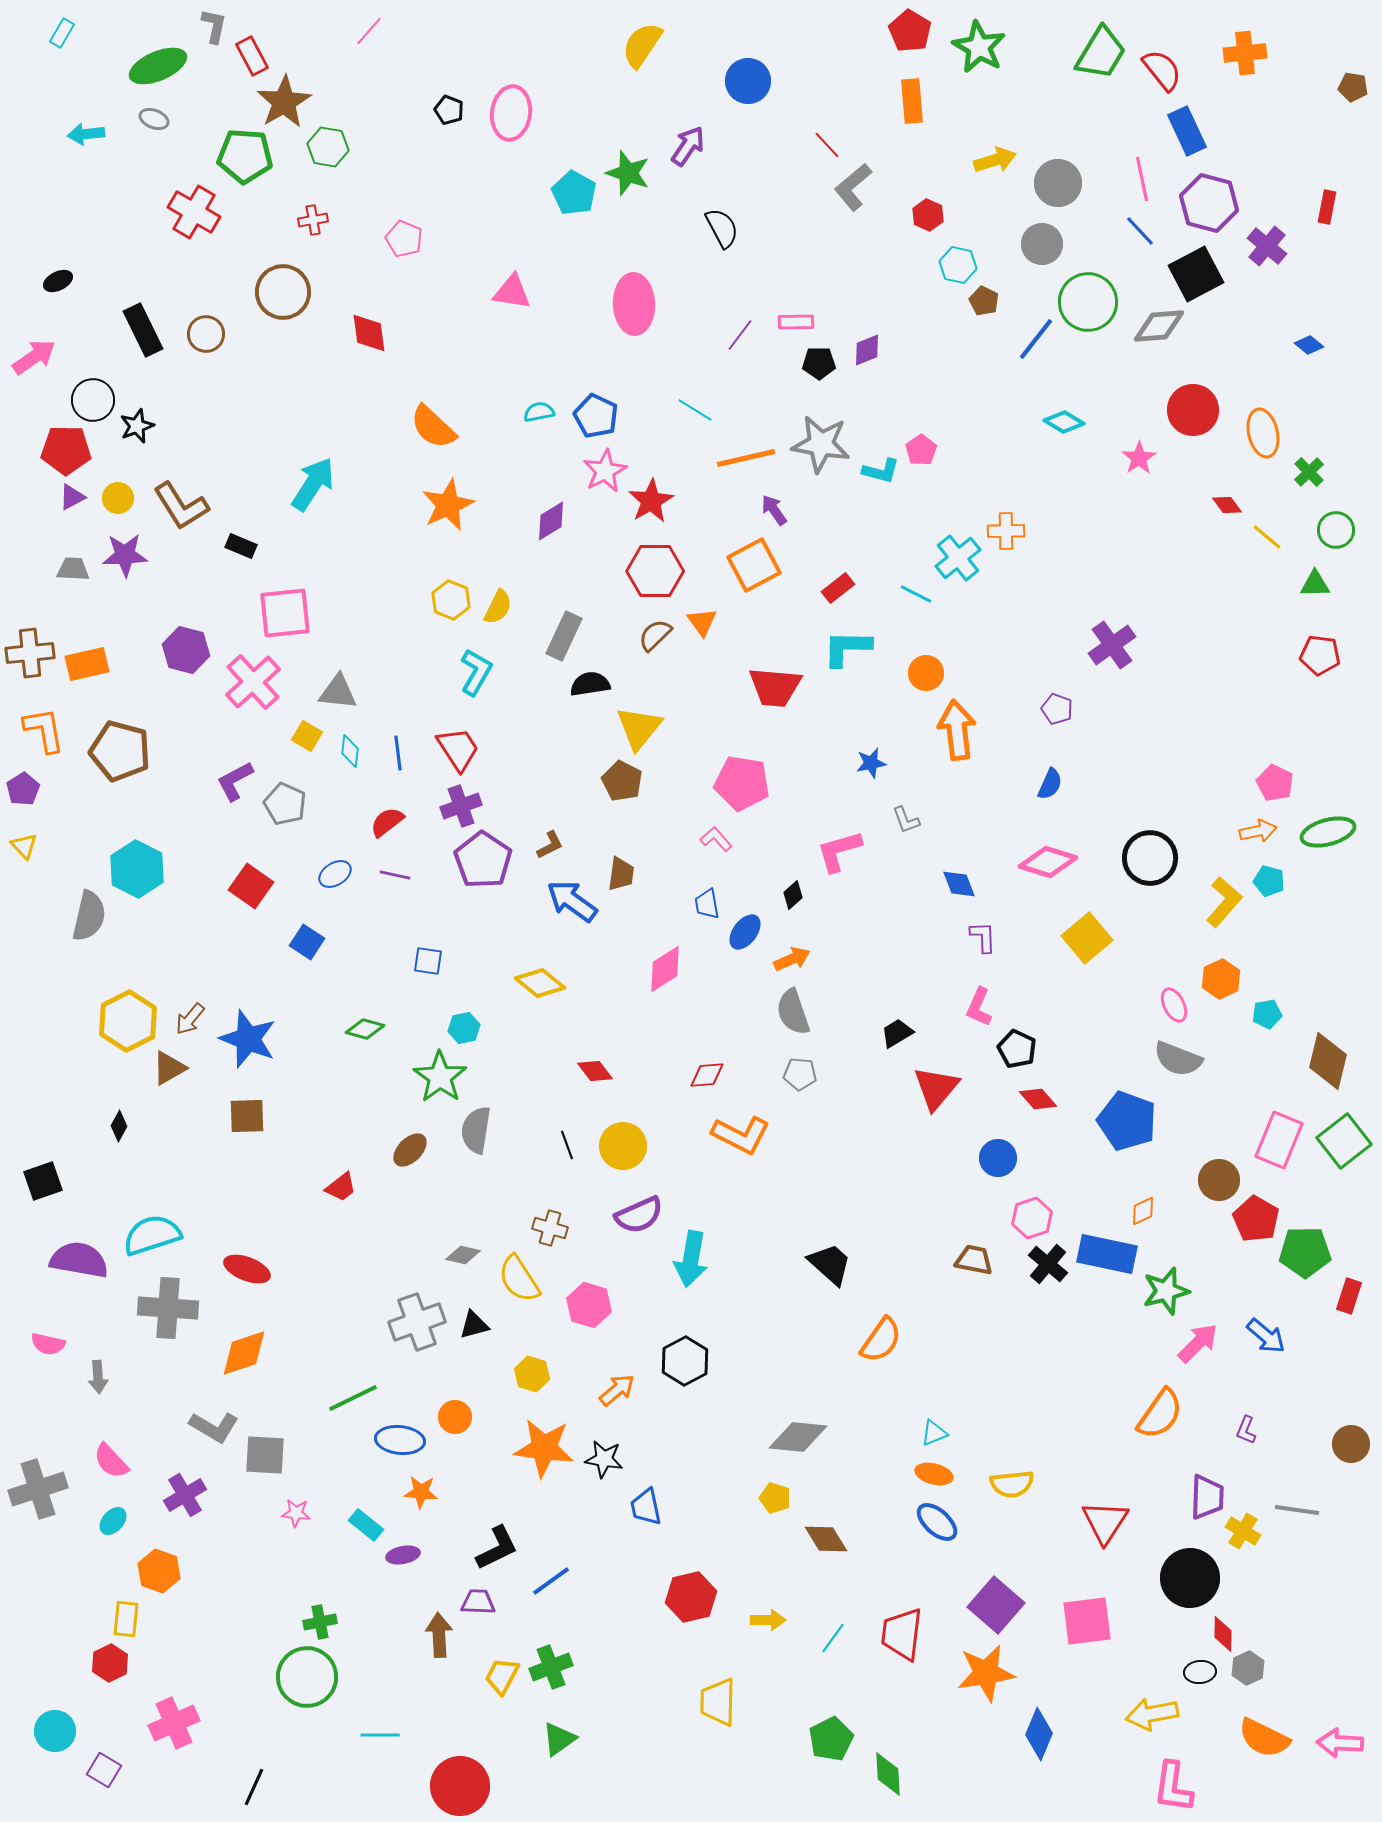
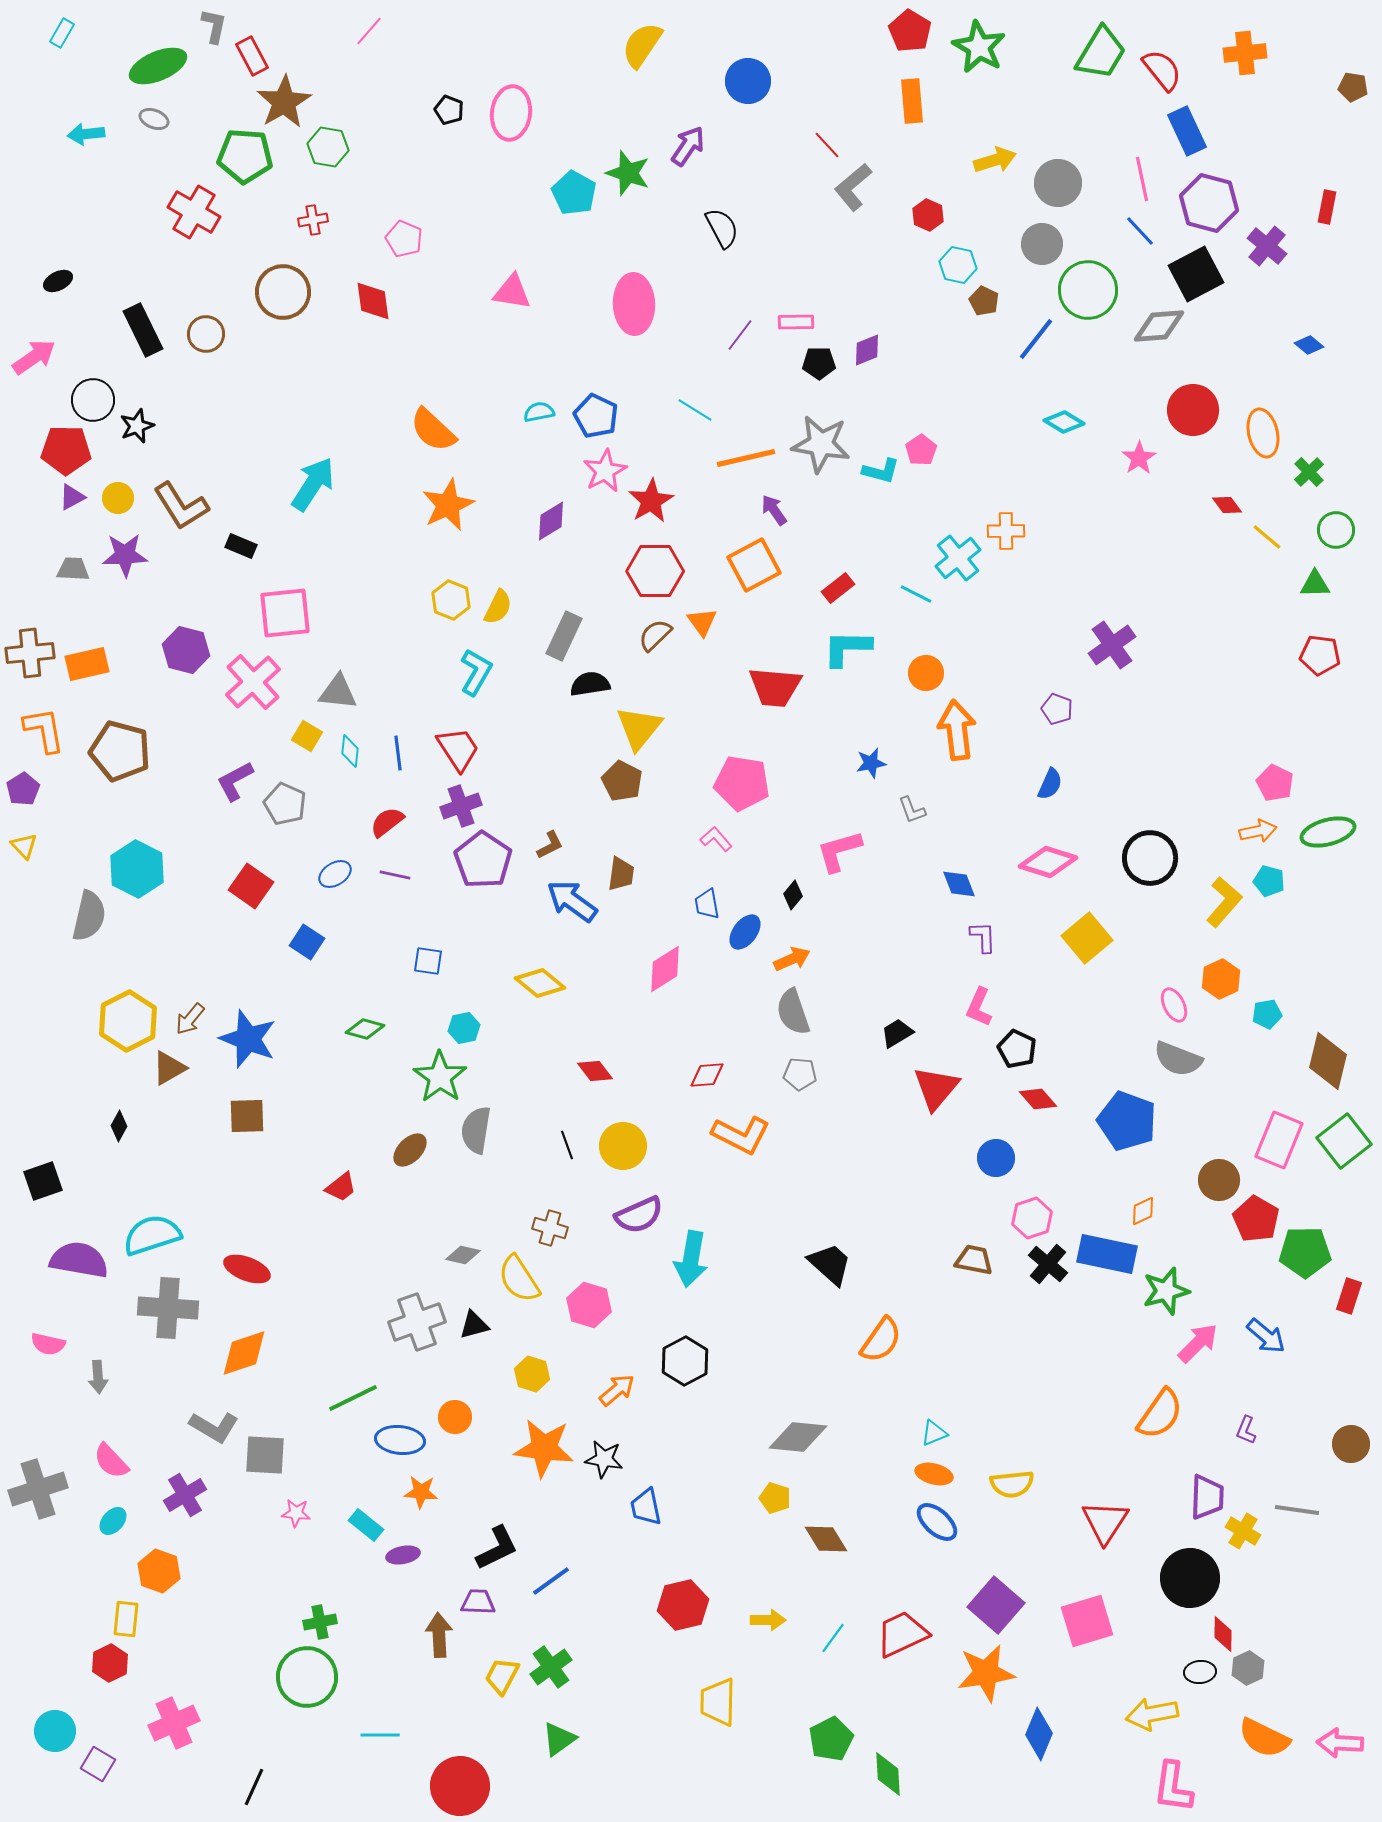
green circle at (1088, 302): moved 12 px up
red diamond at (369, 333): moved 4 px right, 32 px up
orange semicircle at (433, 427): moved 3 px down
gray L-shape at (906, 820): moved 6 px right, 10 px up
black diamond at (793, 895): rotated 8 degrees counterclockwise
blue circle at (998, 1158): moved 2 px left
red hexagon at (691, 1597): moved 8 px left, 8 px down
pink square at (1087, 1621): rotated 10 degrees counterclockwise
red trapezoid at (902, 1634): rotated 58 degrees clockwise
green cross at (551, 1667): rotated 15 degrees counterclockwise
purple square at (104, 1770): moved 6 px left, 6 px up
